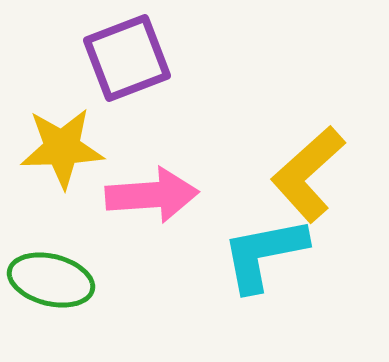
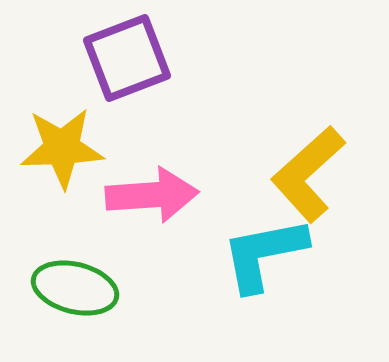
green ellipse: moved 24 px right, 8 px down
